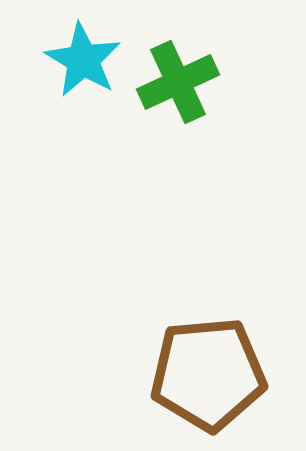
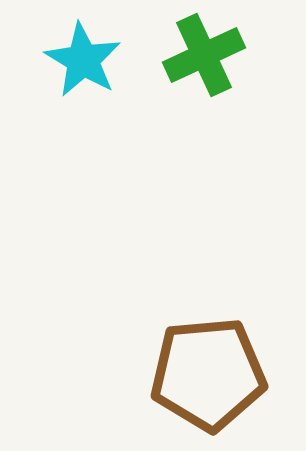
green cross: moved 26 px right, 27 px up
